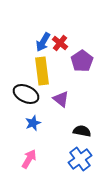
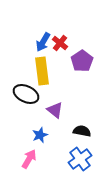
purple triangle: moved 6 px left, 11 px down
blue star: moved 7 px right, 12 px down
